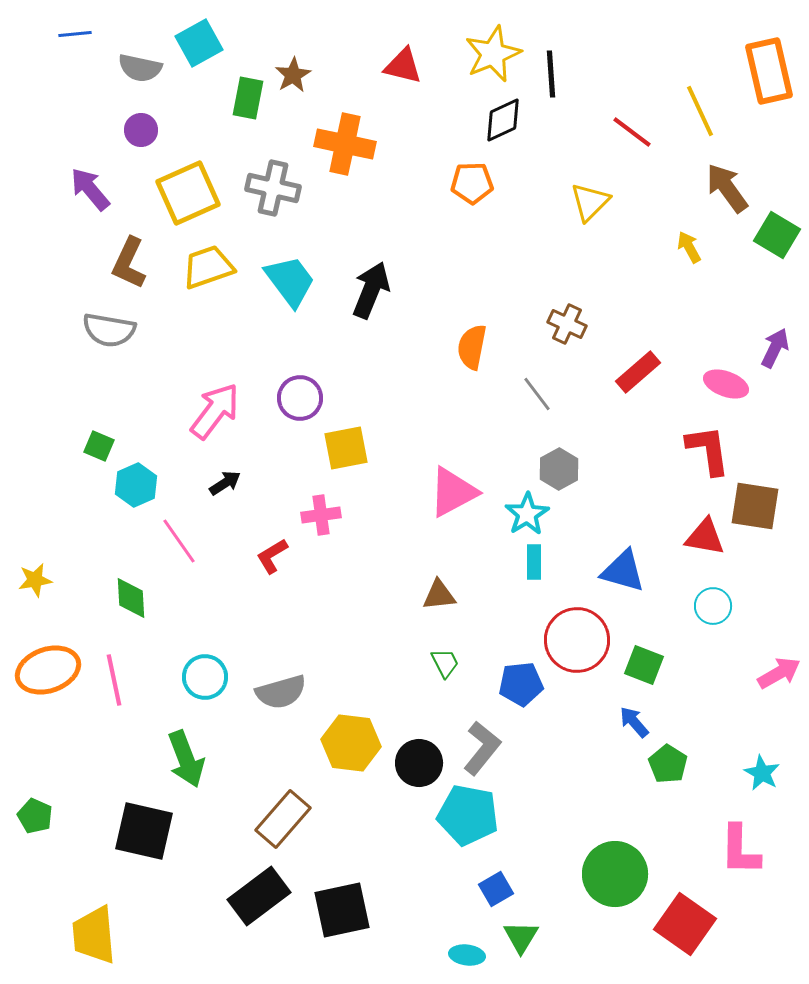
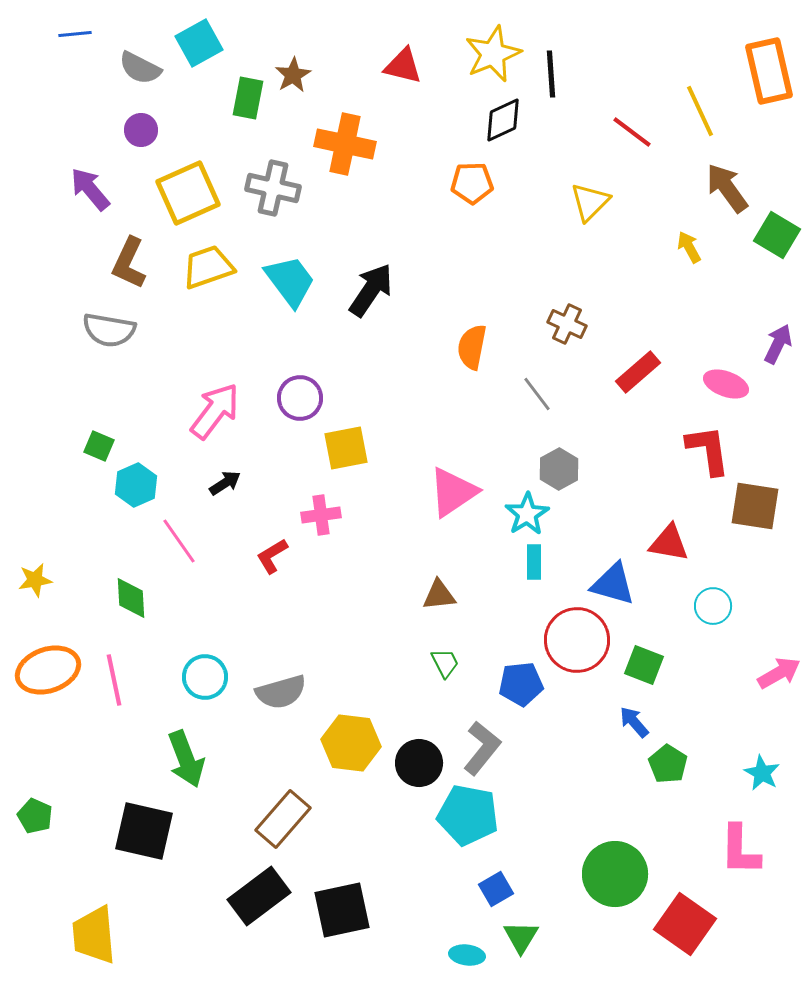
gray semicircle at (140, 68): rotated 15 degrees clockwise
black arrow at (371, 290): rotated 12 degrees clockwise
purple arrow at (775, 348): moved 3 px right, 4 px up
pink triangle at (453, 492): rotated 6 degrees counterclockwise
red triangle at (705, 537): moved 36 px left, 6 px down
blue triangle at (623, 571): moved 10 px left, 13 px down
